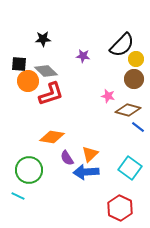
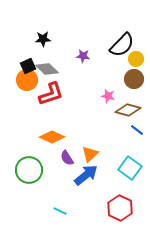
black square: moved 9 px right, 2 px down; rotated 28 degrees counterclockwise
gray diamond: moved 1 px right, 2 px up
orange circle: moved 1 px left, 1 px up
blue line: moved 1 px left, 3 px down
orange diamond: rotated 15 degrees clockwise
blue arrow: moved 3 px down; rotated 145 degrees clockwise
cyan line: moved 42 px right, 15 px down
